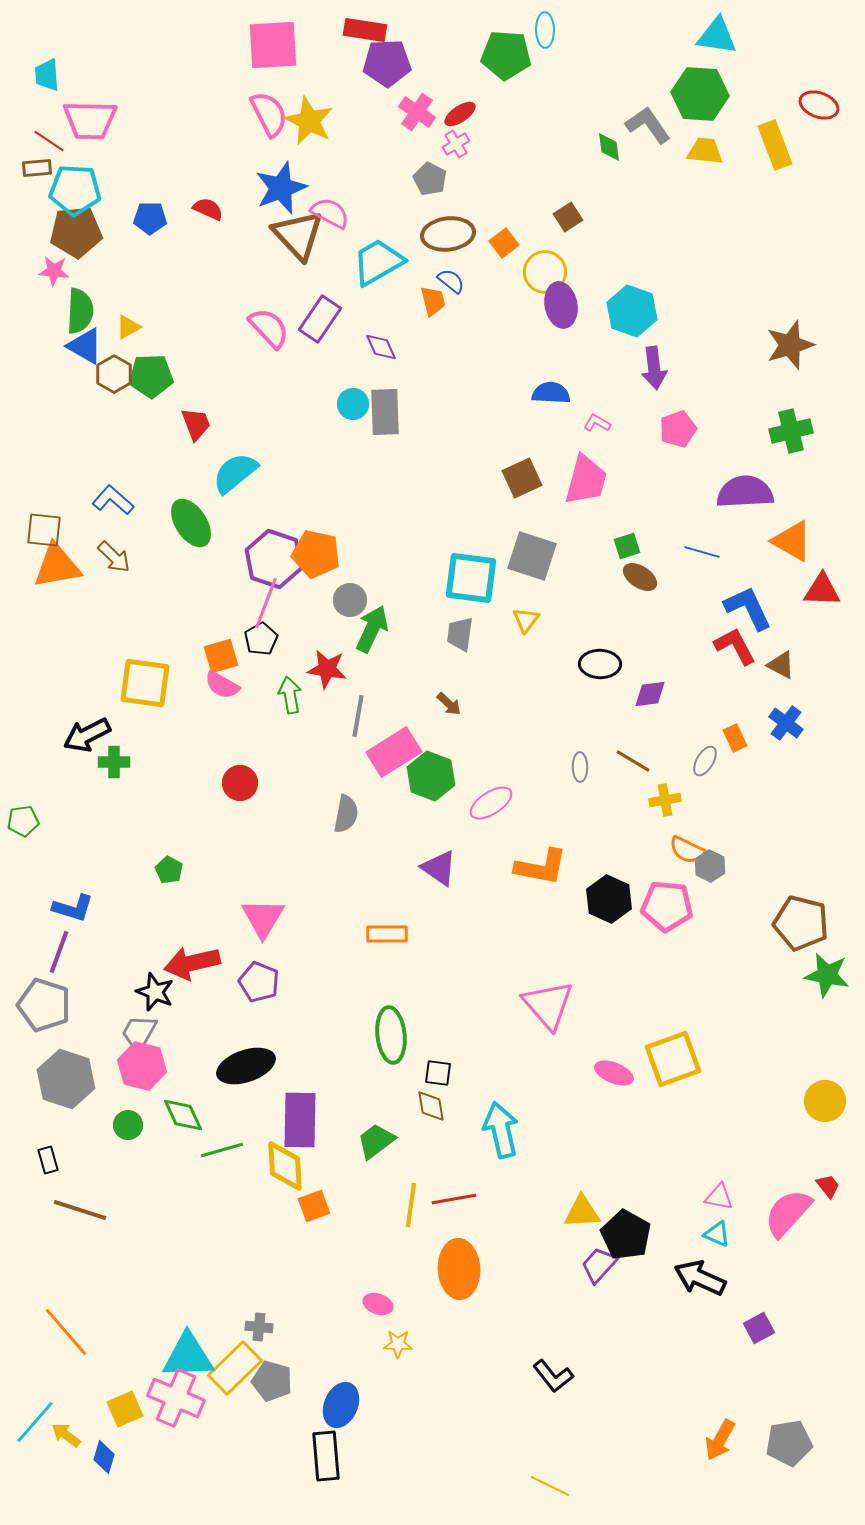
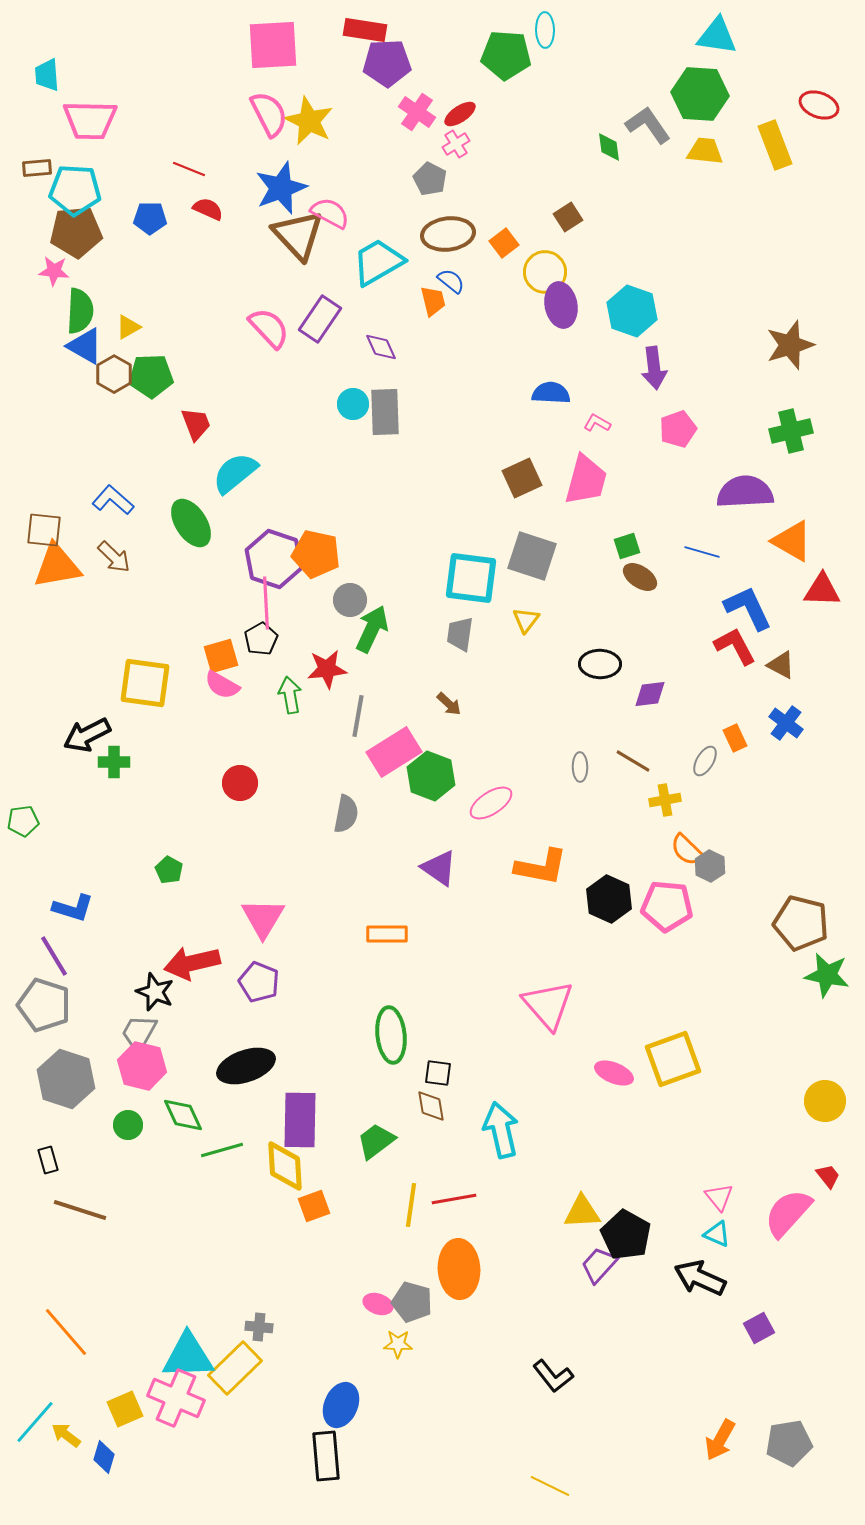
red line at (49, 141): moved 140 px right, 28 px down; rotated 12 degrees counterclockwise
pink line at (266, 603): rotated 24 degrees counterclockwise
red star at (327, 669): rotated 15 degrees counterclockwise
orange semicircle at (687, 850): rotated 18 degrees clockwise
purple line at (59, 952): moved 5 px left, 4 px down; rotated 51 degrees counterclockwise
red trapezoid at (828, 1186): moved 10 px up
pink triangle at (719, 1197): rotated 40 degrees clockwise
gray pentagon at (272, 1381): moved 140 px right, 79 px up
